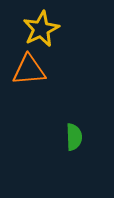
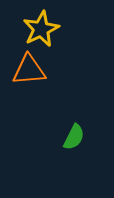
green semicircle: rotated 28 degrees clockwise
